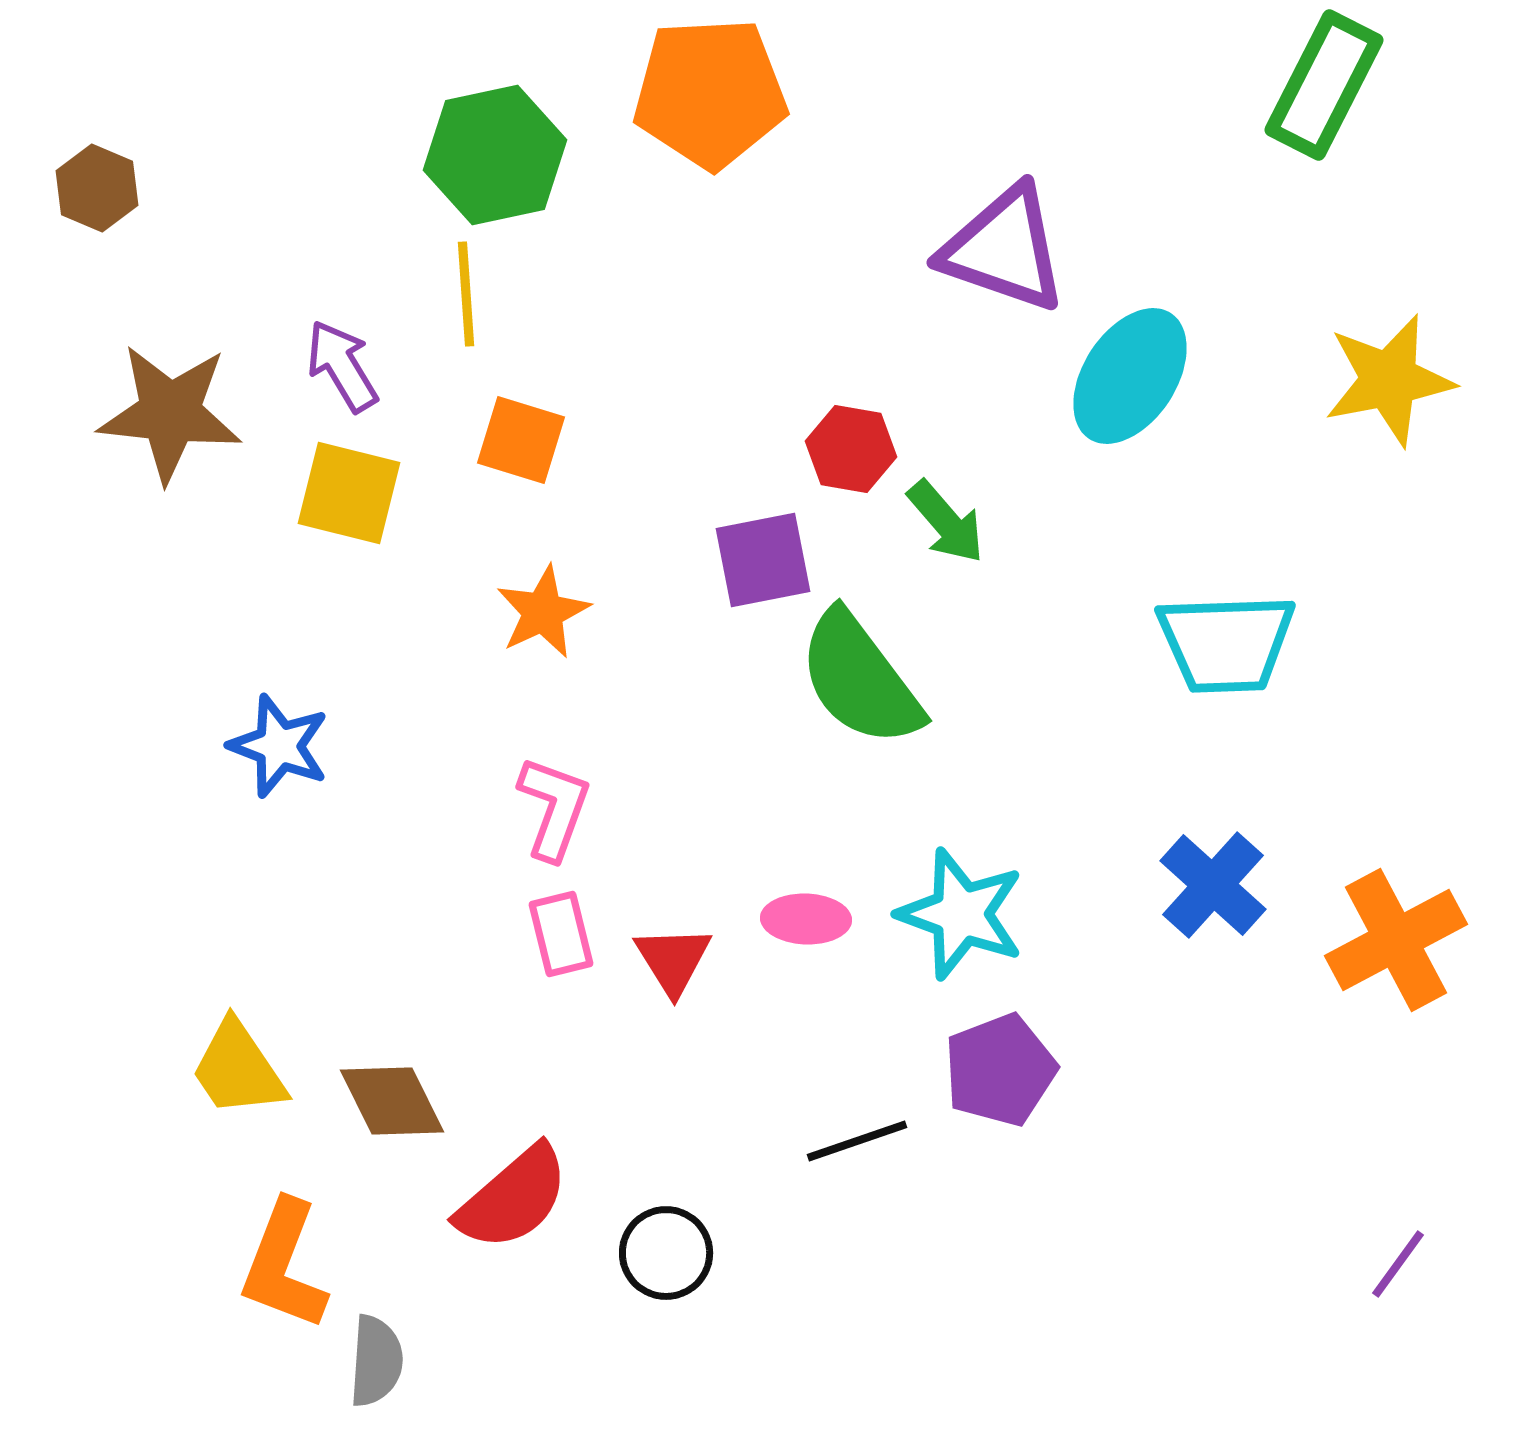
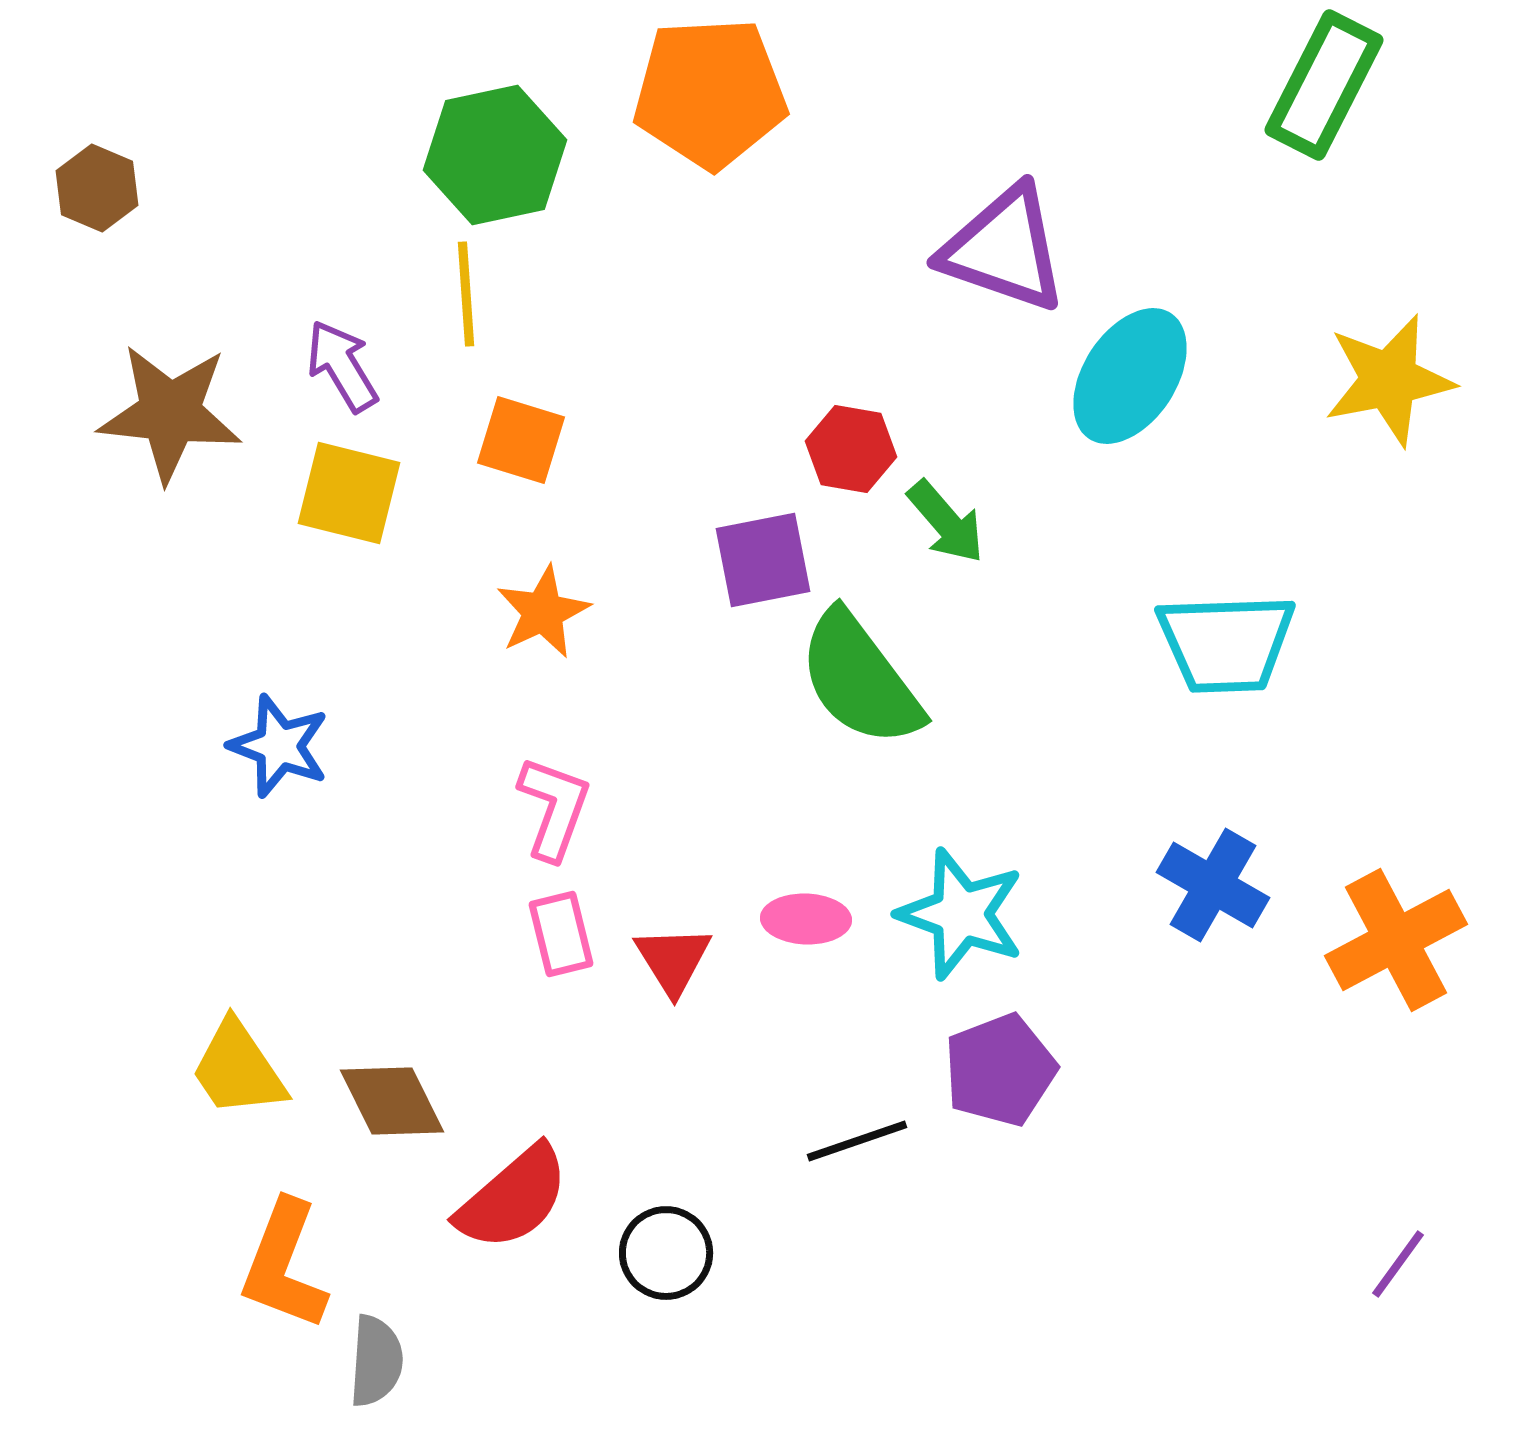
blue cross: rotated 12 degrees counterclockwise
